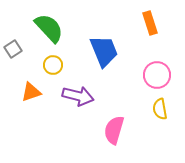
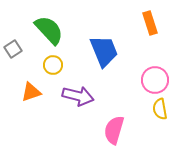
green semicircle: moved 2 px down
pink circle: moved 2 px left, 5 px down
